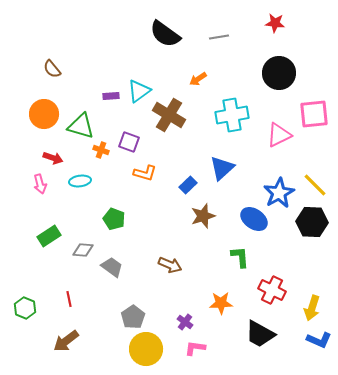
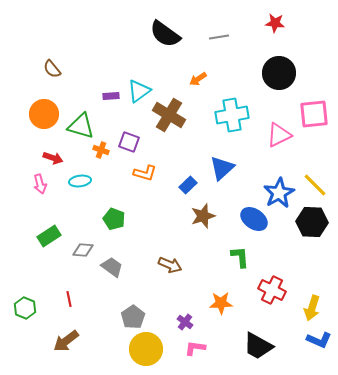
black trapezoid at (260, 334): moved 2 px left, 12 px down
